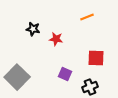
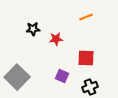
orange line: moved 1 px left
black star: rotated 16 degrees counterclockwise
red star: rotated 16 degrees counterclockwise
red square: moved 10 px left
purple square: moved 3 px left, 2 px down
